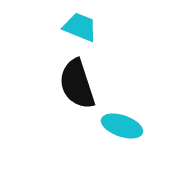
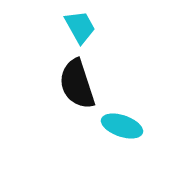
cyan trapezoid: rotated 39 degrees clockwise
